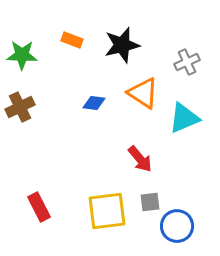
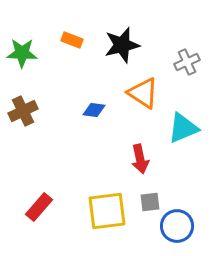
green star: moved 2 px up
blue diamond: moved 7 px down
brown cross: moved 3 px right, 4 px down
cyan triangle: moved 1 px left, 10 px down
red arrow: rotated 28 degrees clockwise
red rectangle: rotated 68 degrees clockwise
